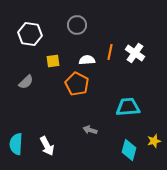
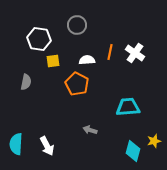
white hexagon: moved 9 px right, 5 px down
gray semicircle: rotated 35 degrees counterclockwise
cyan diamond: moved 4 px right, 1 px down
